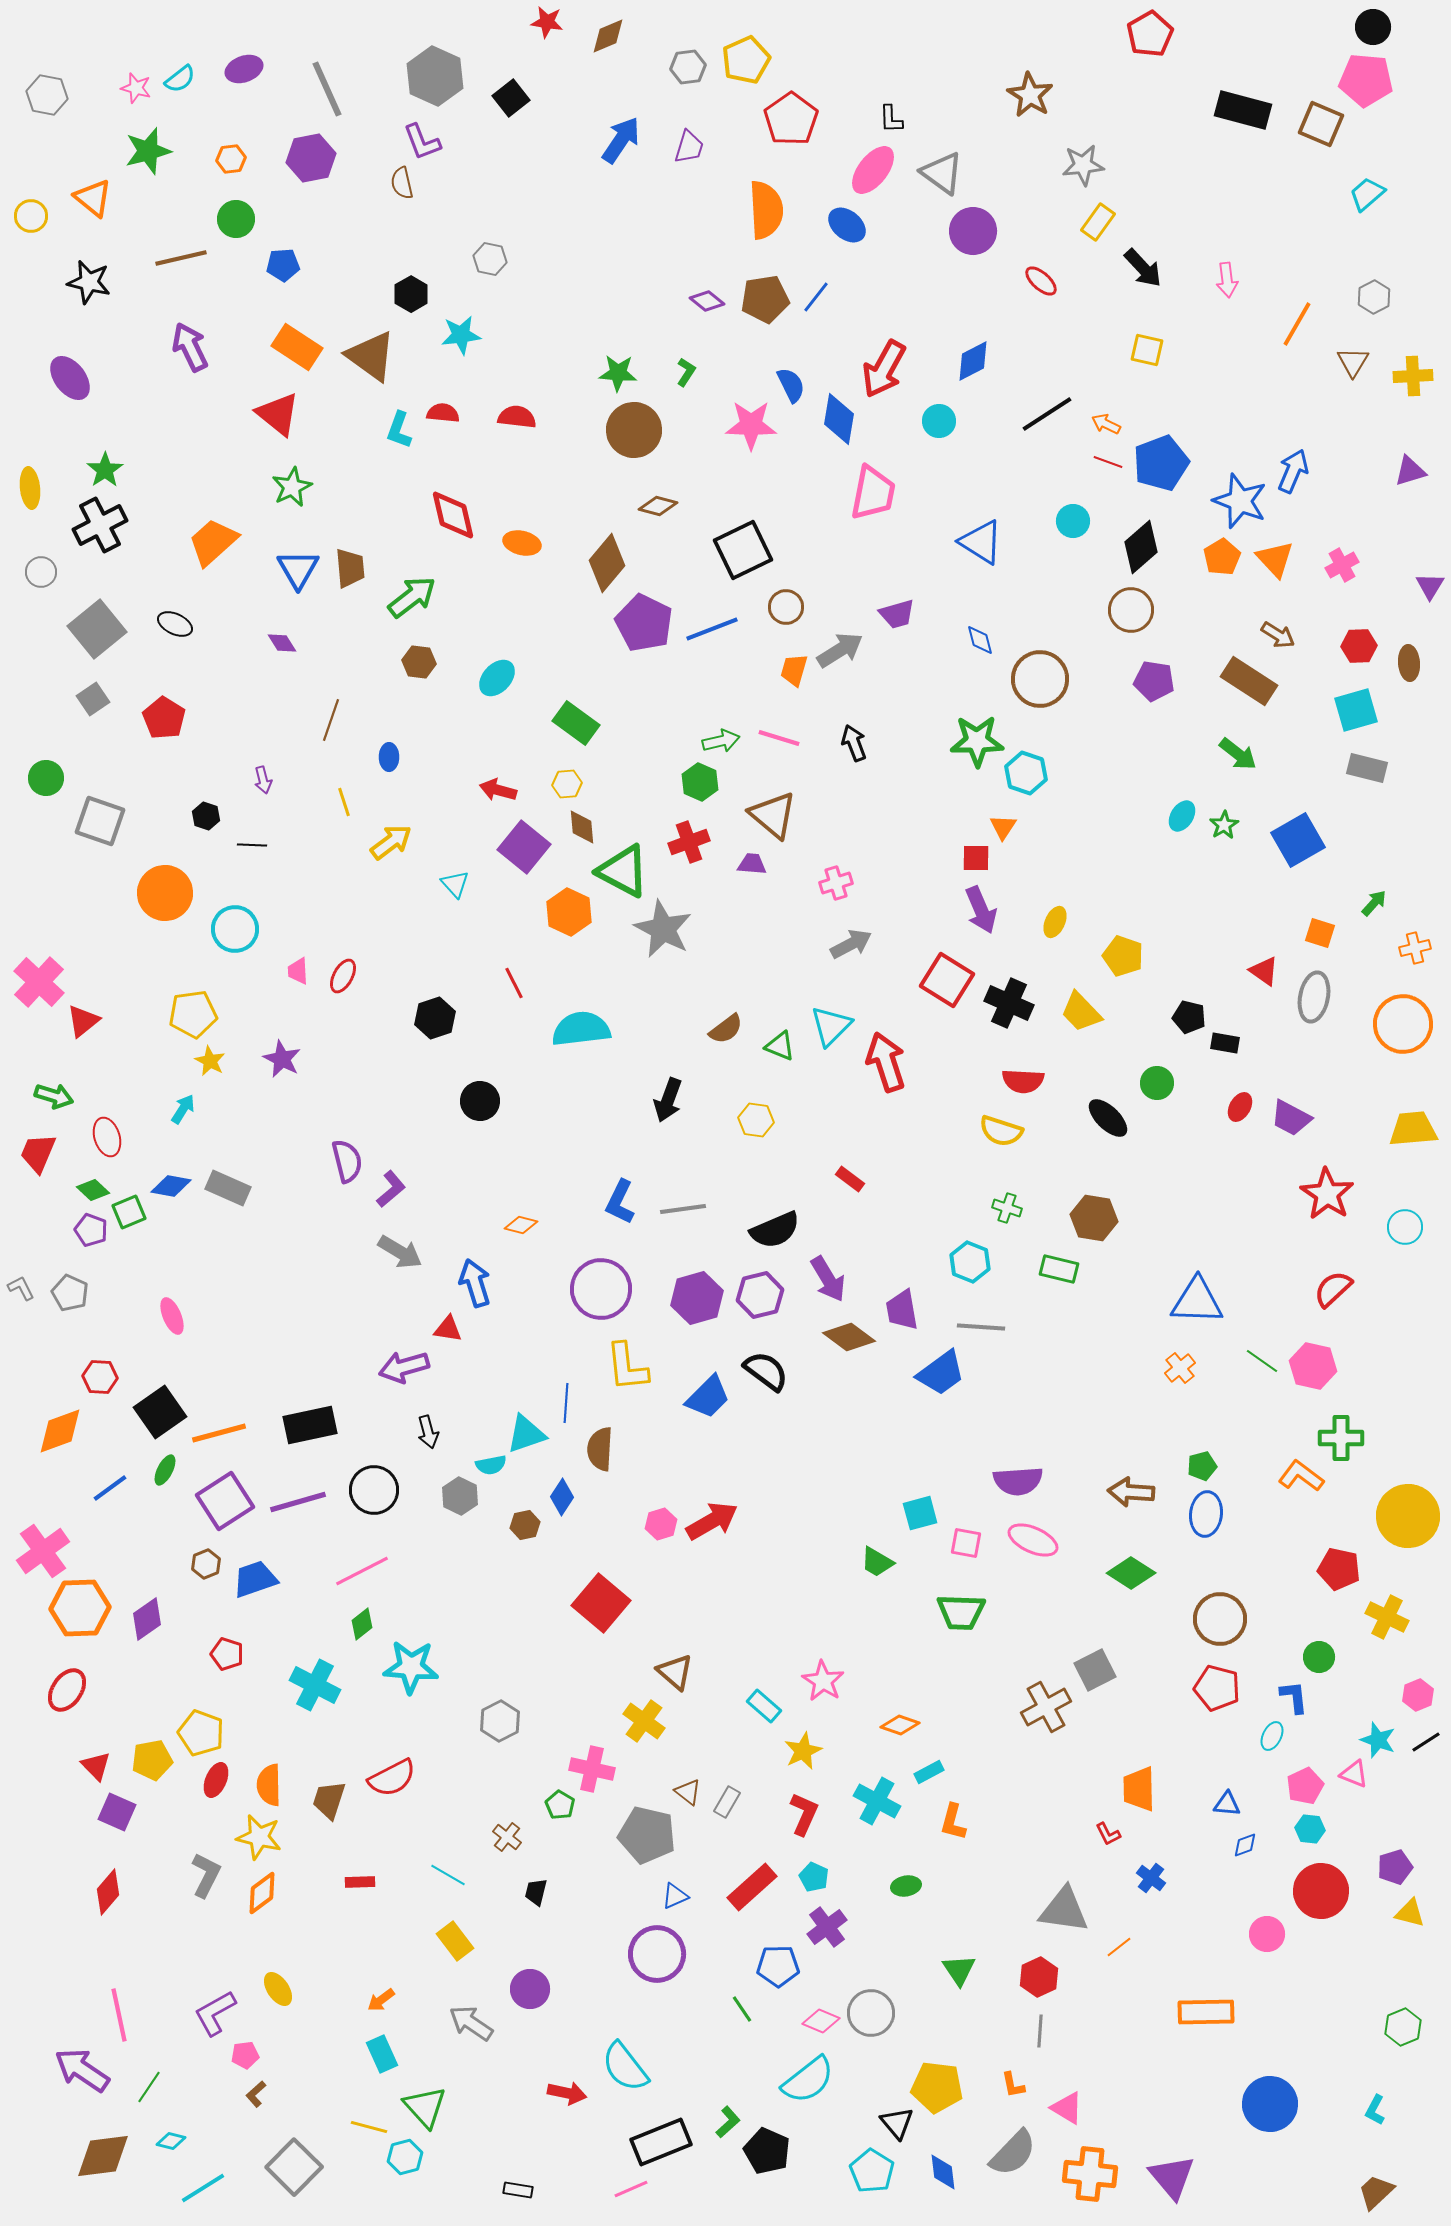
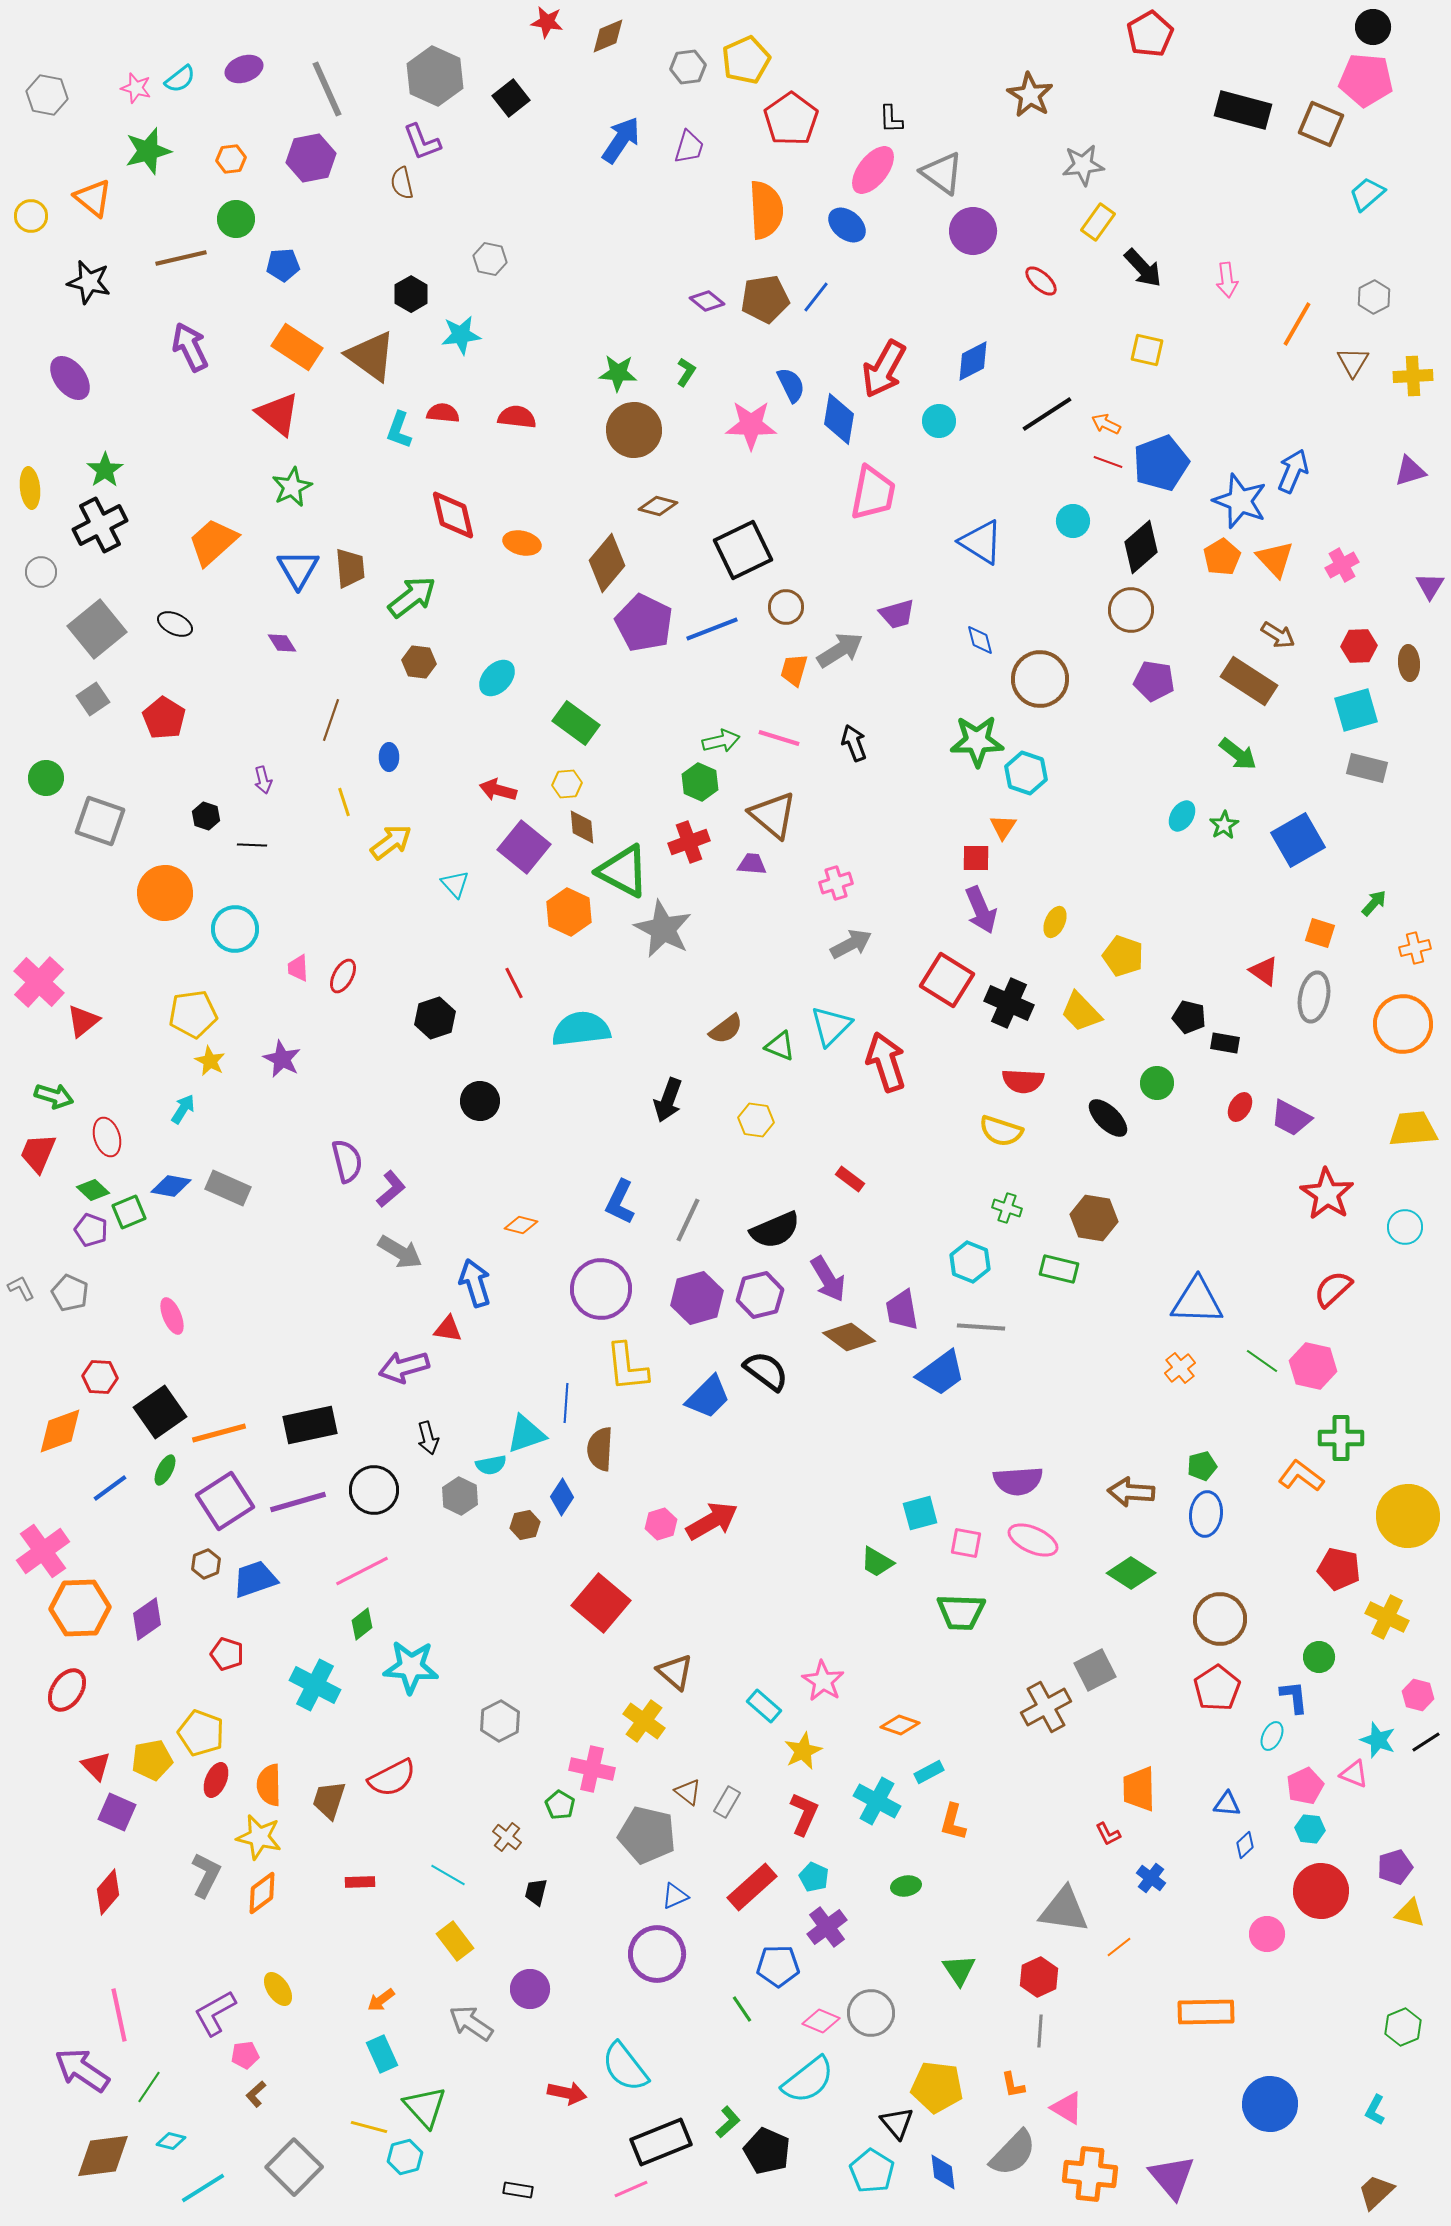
pink trapezoid at (298, 971): moved 3 px up
gray line at (683, 1209): moved 5 px right, 11 px down; rotated 57 degrees counterclockwise
black arrow at (428, 1432): moved 6 px down
red pentagon at (1217, 1688): rotated 24 degrees clockwise
pink hexagon at (1418, 1695): rotated 24 degrees counterclockwise
blue diamond at (1245, 1845): rotated 24 degrees counterclockwise
